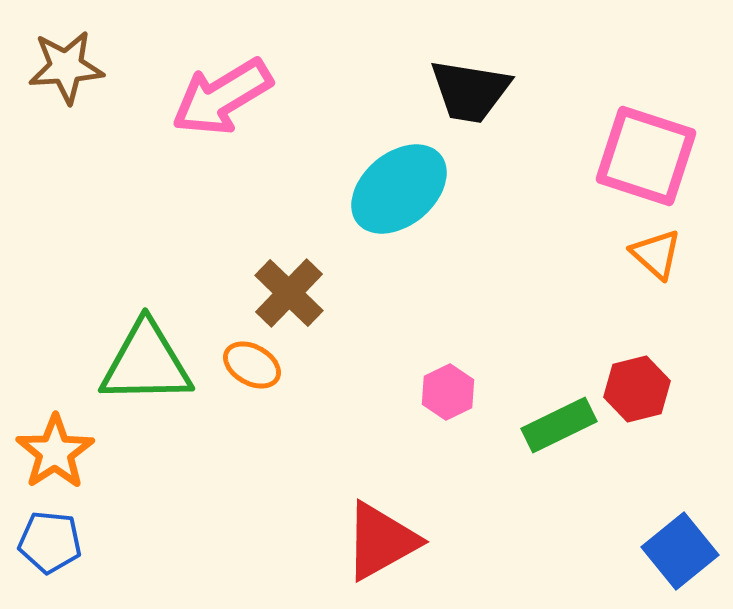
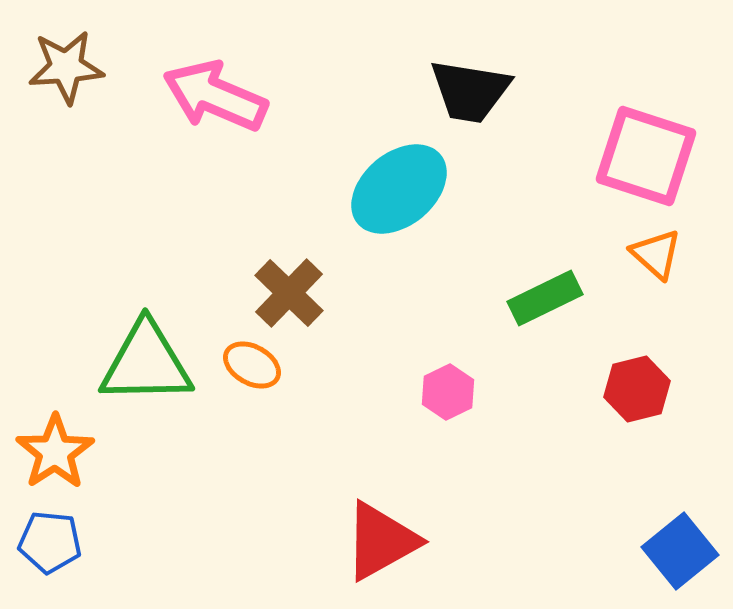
pink arrow: moved 7 px left, 1 px up; rotated 54 degrees clockwise
green rectangle: moved 14 px left, 127 px up
